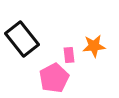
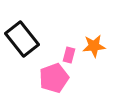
pink rectangle: rotated 21 degrees clockwise
pink pentagon: rotated 8 degrees clockwise
